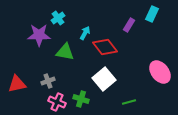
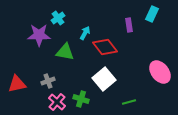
purple rectangle: rotated 40 degrees counterclockwise
pink cross: rotated 18 degrees clockwise
